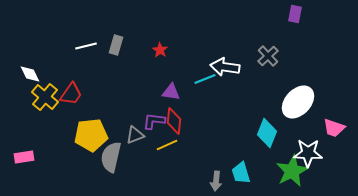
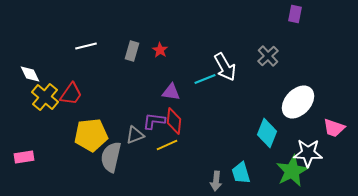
gray rectangle: moved 16 px right, 6 px down
white arrow: rotated 128 degrees counterclockwise
